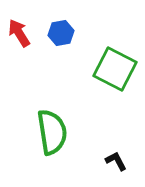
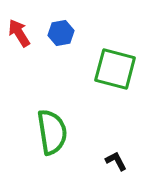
green square: rotated 12 degrees counterclockwise
